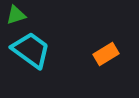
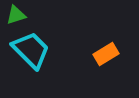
cyan trapezoid: rotated 9 degrees clockwise
